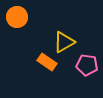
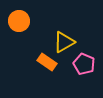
orange circle: moved 2 px right, 4 px down
pink pentagon: moved 3 px left, 1 px up; rotated 15 degrees clockwise
